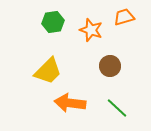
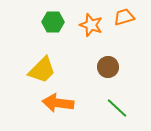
green hexagon: rotated 10 degrees clockwise
orange star: moved 5 px up
brown circle: moved 2 px left, 1 px down
yellow trapezoid: moved 6 px left, 1 px up
orange arrow: moved 12 px left
